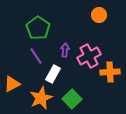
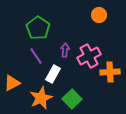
orange triangle: moved 1 px up
